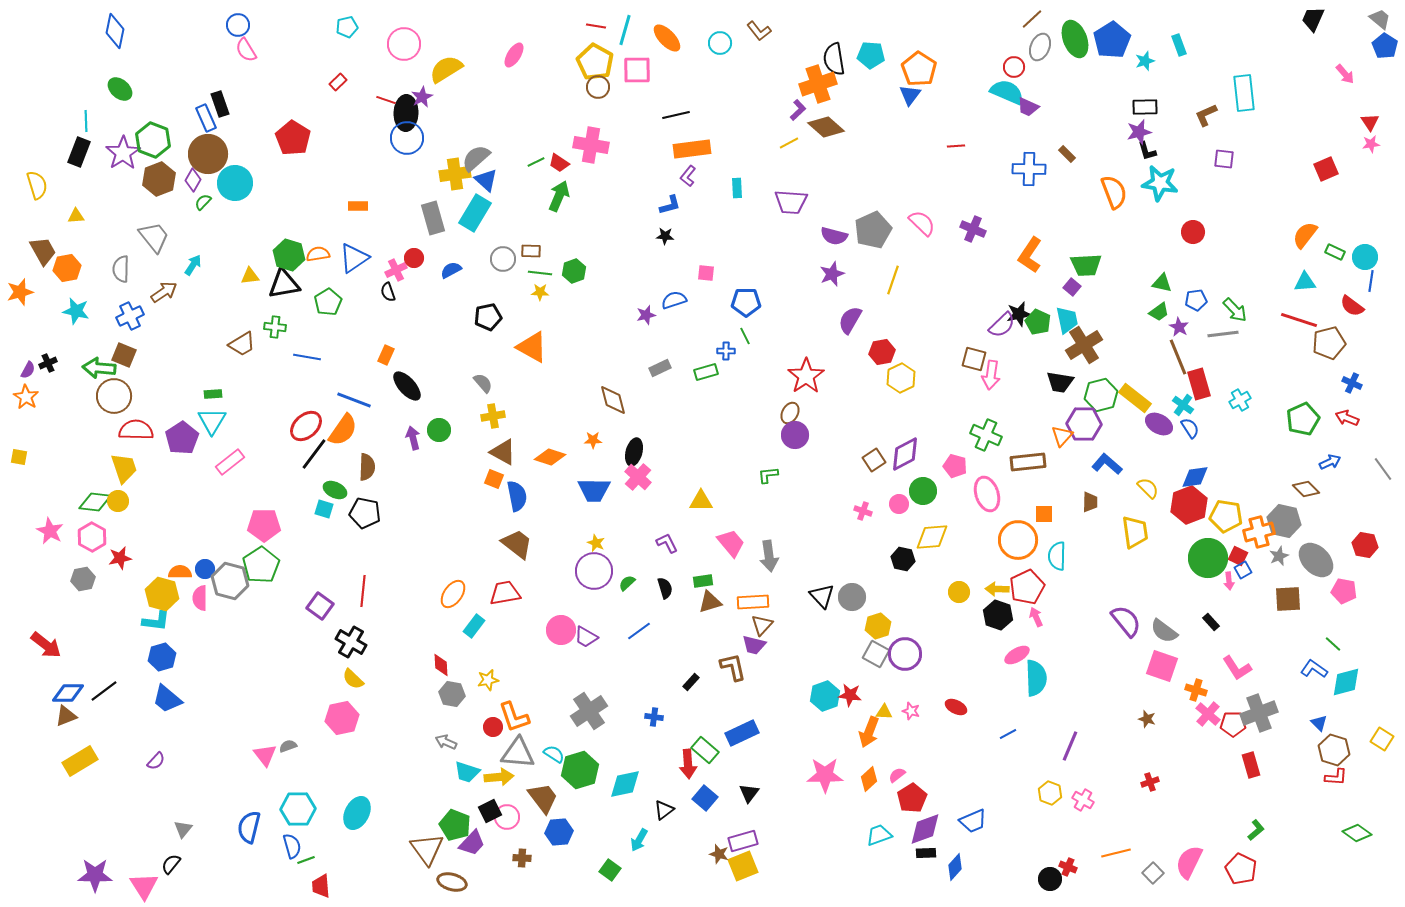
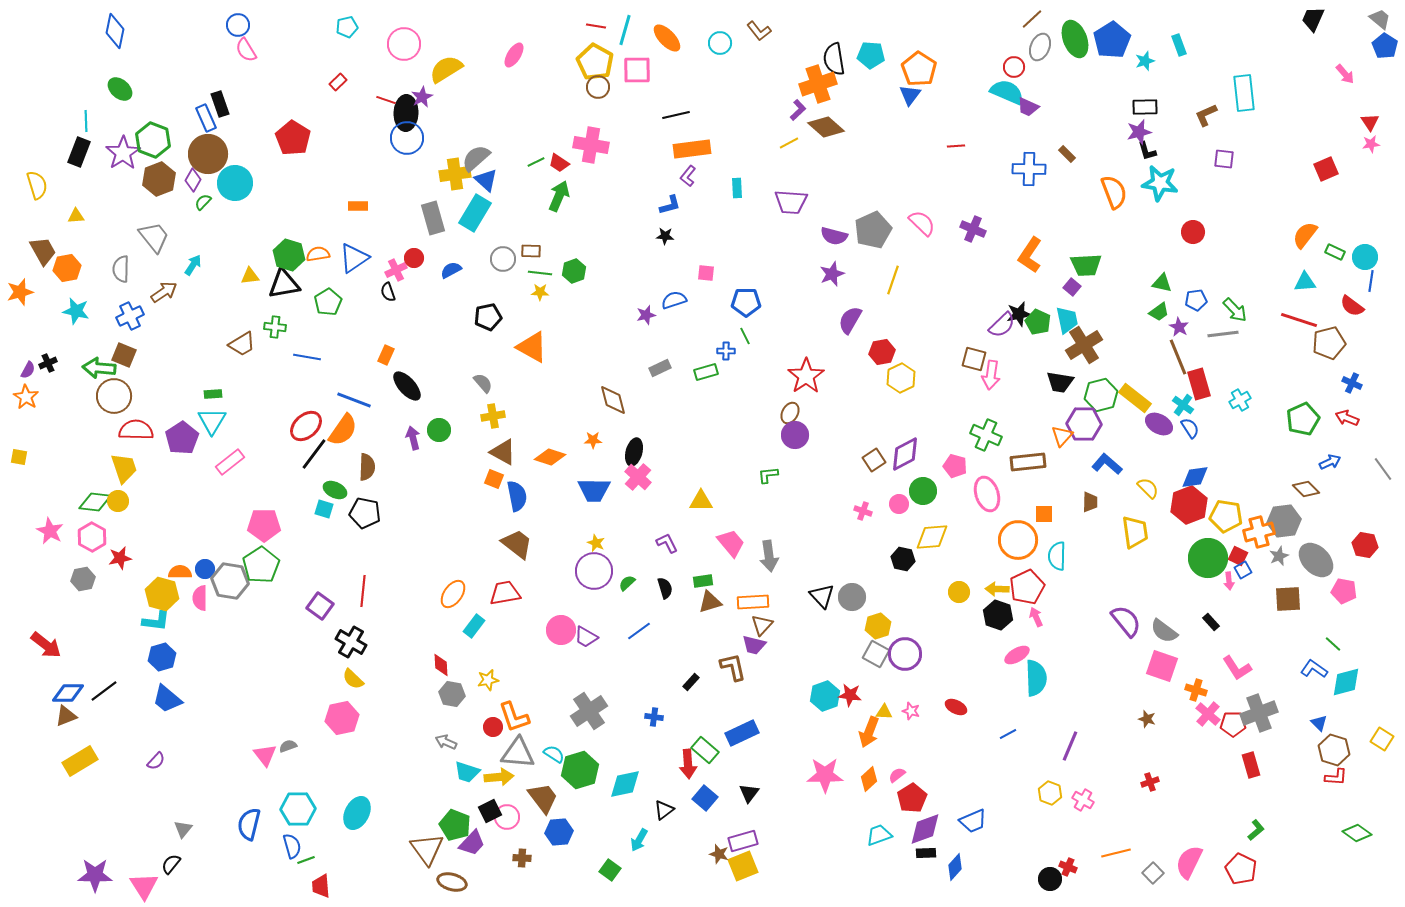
gray hexagon at (1284, 521): rotated 20 degrees counterclockwise
gray hexagon at (230, 581): rotated 6 degrees counterclockwise
blue semicircle at (249, 827): moved 3 px up
